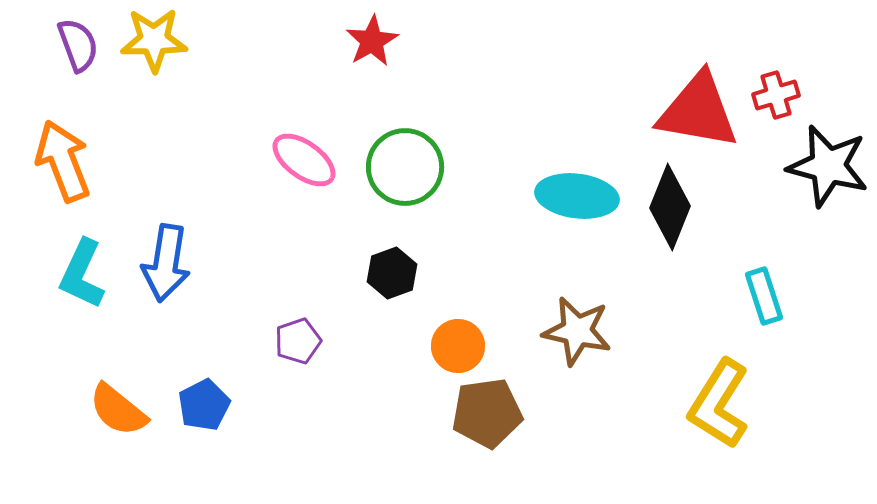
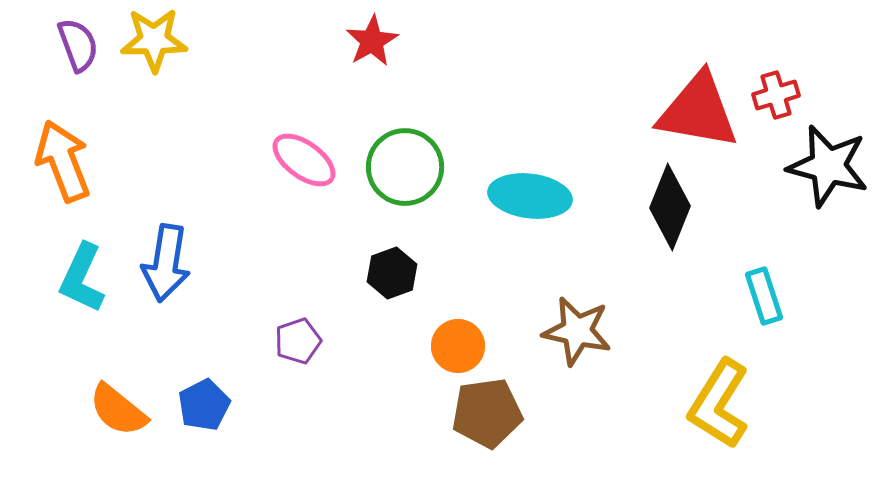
cyan ellipse: moved 47 px left
cyan L-shape: moved 4 px down
